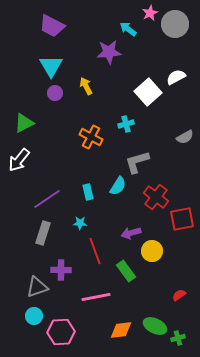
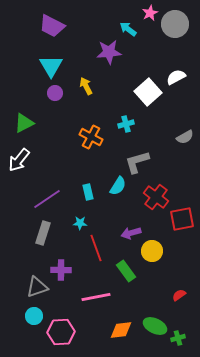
red line: moved 1 px right, 3 px up
